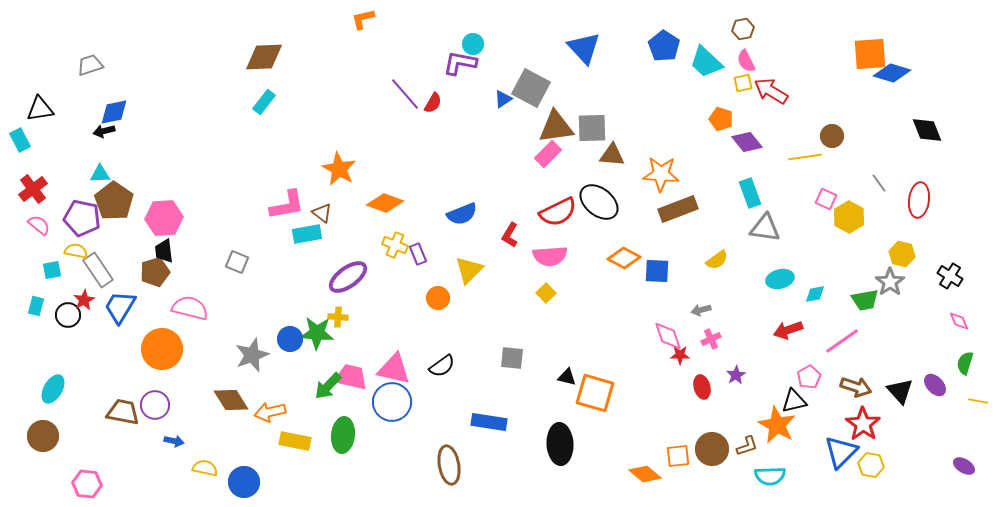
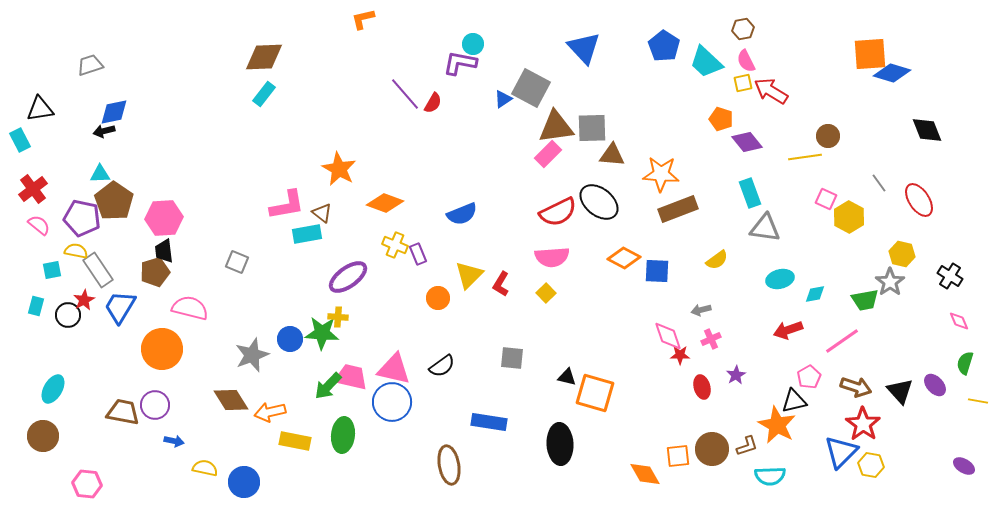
cyan rectangle at (264, 102): moved 8 px up
brown circle at (832, 136): moved 4 px left
red ellipse at (919, 200): rotated 40 degrees counterclockwise
red L-shape at (510, 235): moved 9 px left, 49 px down
pink semicircle at (550, 256): moved 2 px right, 1 px down
yellow triangle at (469, 270): moved 5 px down
green star at (317, 333): moved 5 px right
orange diamond at (645, 474): rotated 20 degrees clockwise
